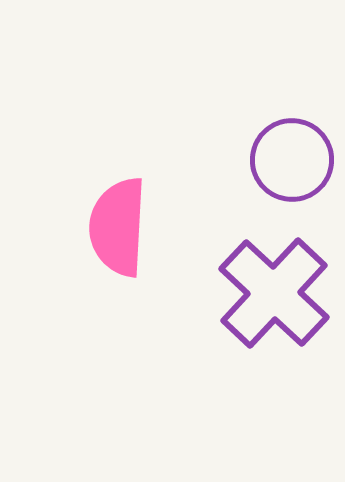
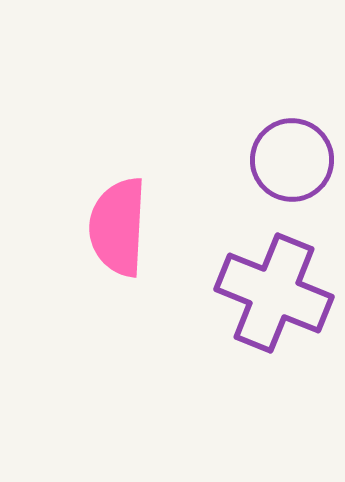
purple cross: rotated 21 degrees counterclockwise
